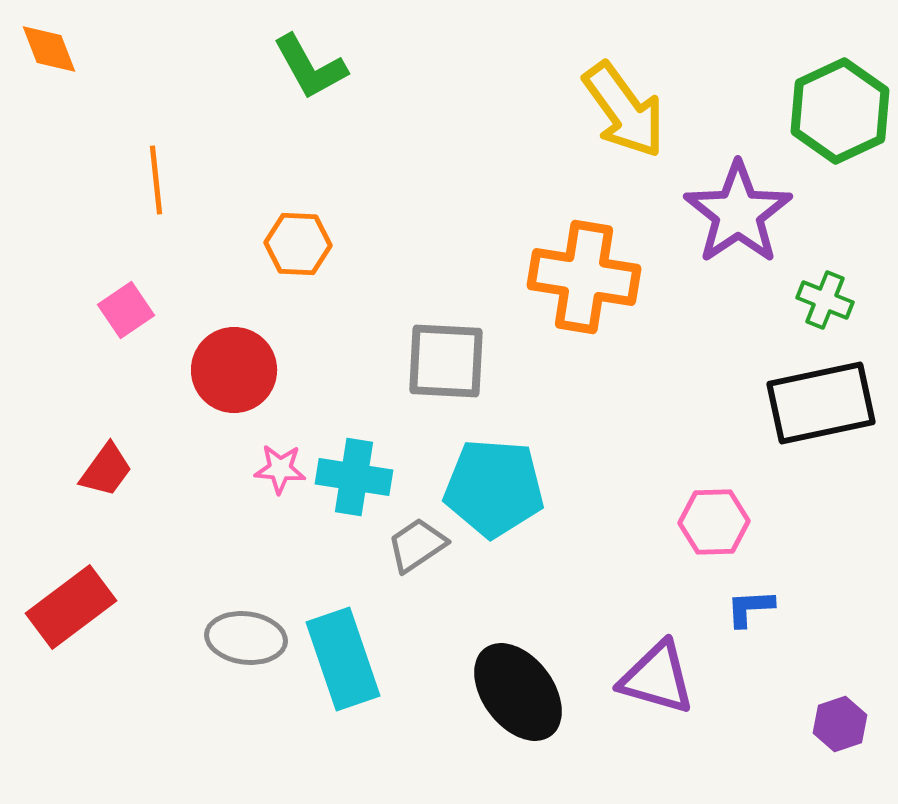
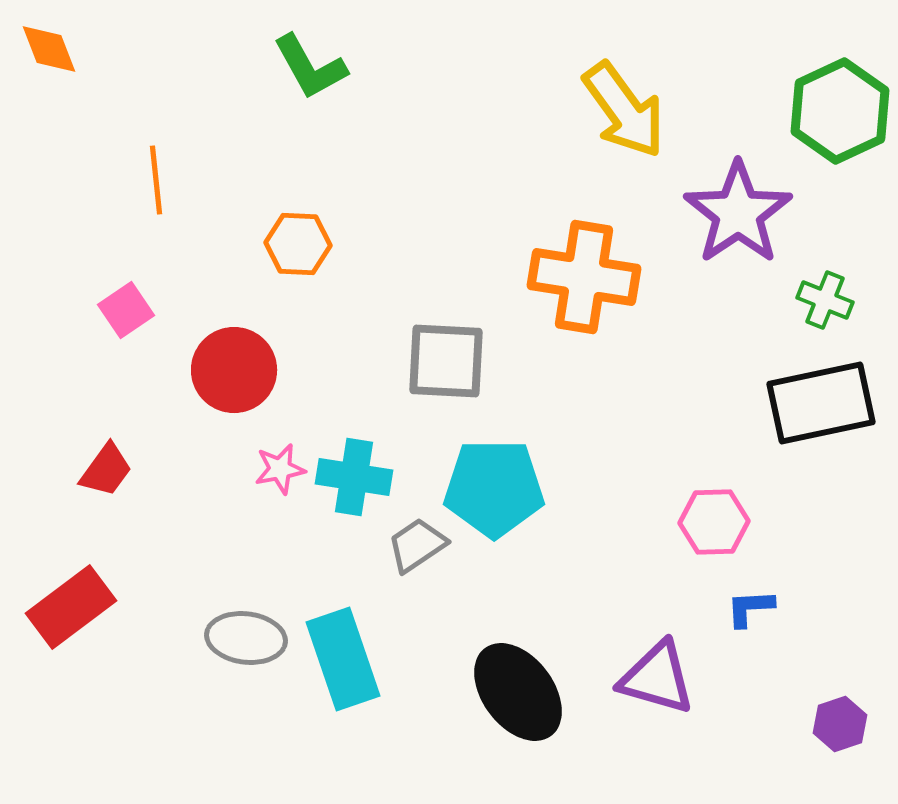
pink star: rotated 15 degrees counterclockwise
cyan pentagon: rotated 4 degrees counterclockwise
